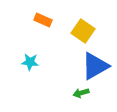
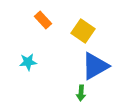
orange rectangle: rotated 24 degrees clockwise
cyan star: moved 2 px left; rotated 12 degrees counterclockwise
green arrow: rotated 70 degrees counterclockwise
